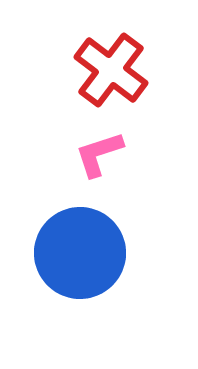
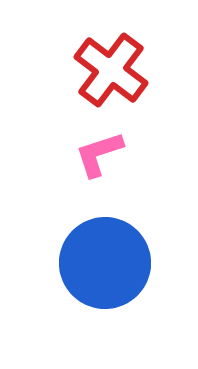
blue circle: moved 25 px right, 10 px down
